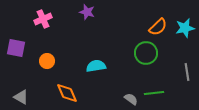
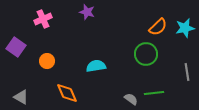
purple square: moved 1 px up; rotated 24 degrees clockwise
green circle: moved 1 px down
